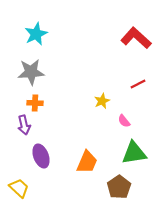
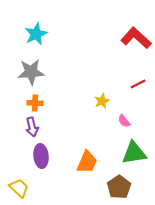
purple arrow: moved 8 px right, 2 px down
purple ellipse: rotated 15 degrees clockwise
